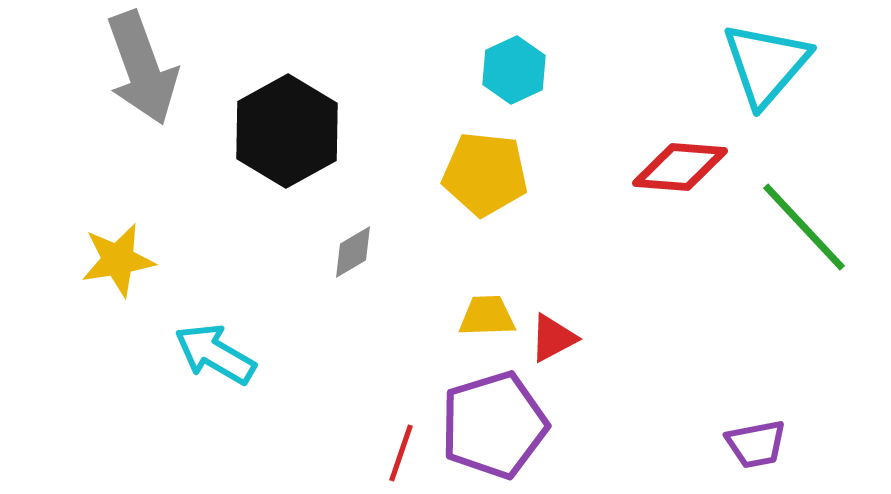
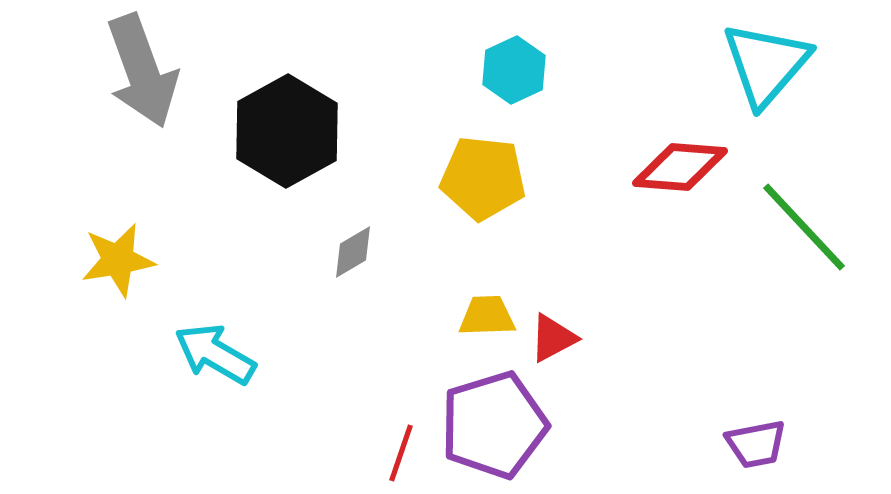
gray arrow: moved 3 px down
yellow pentagon: moved 2 px left, 4 px down
